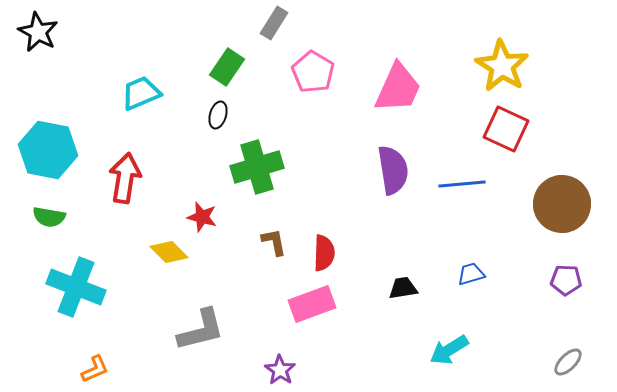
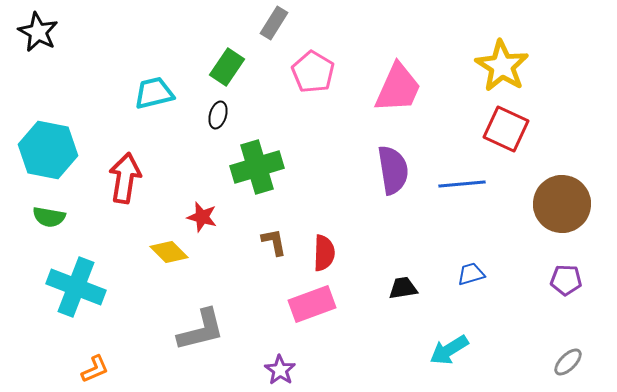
cyan trapezoid: moved 13 px right; rotated 9 degrees clockwise
